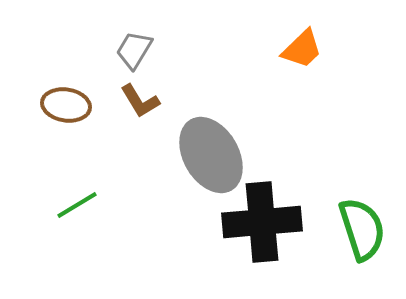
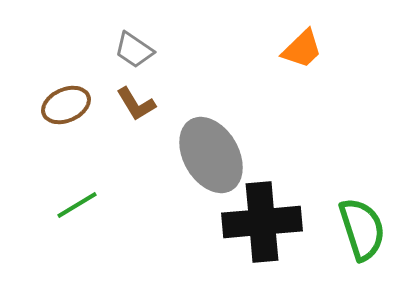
gray trapezoid: rotated 87 degrees counterclockwise
brown L-shape: moved 4 px left, 3 px down
brown ellipse: rotated 33 degrees counterclockwise
